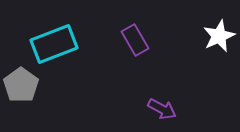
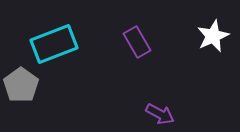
white star: moved 6 px left
purple rectangle: moved 2 px right, 2 px down
purple arrow: moved 2 px left, 5 px down
